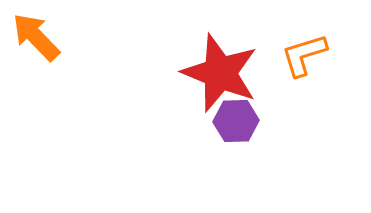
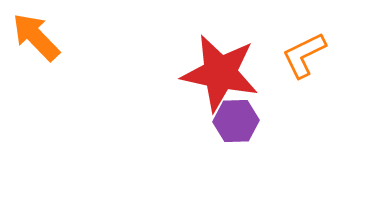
orange L-shape: rotated 9 degrees counterclockwise
red star: rotated 10 degrees counterclockwise
